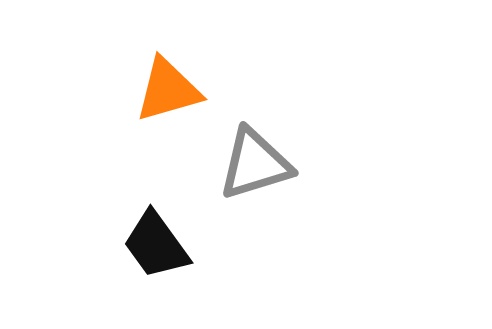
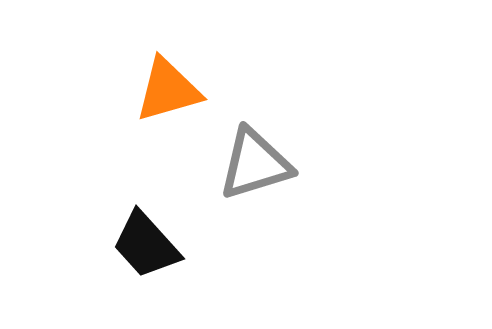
black trapezoid: moved 10 px left; rotated 6 degrees counterclockwise
